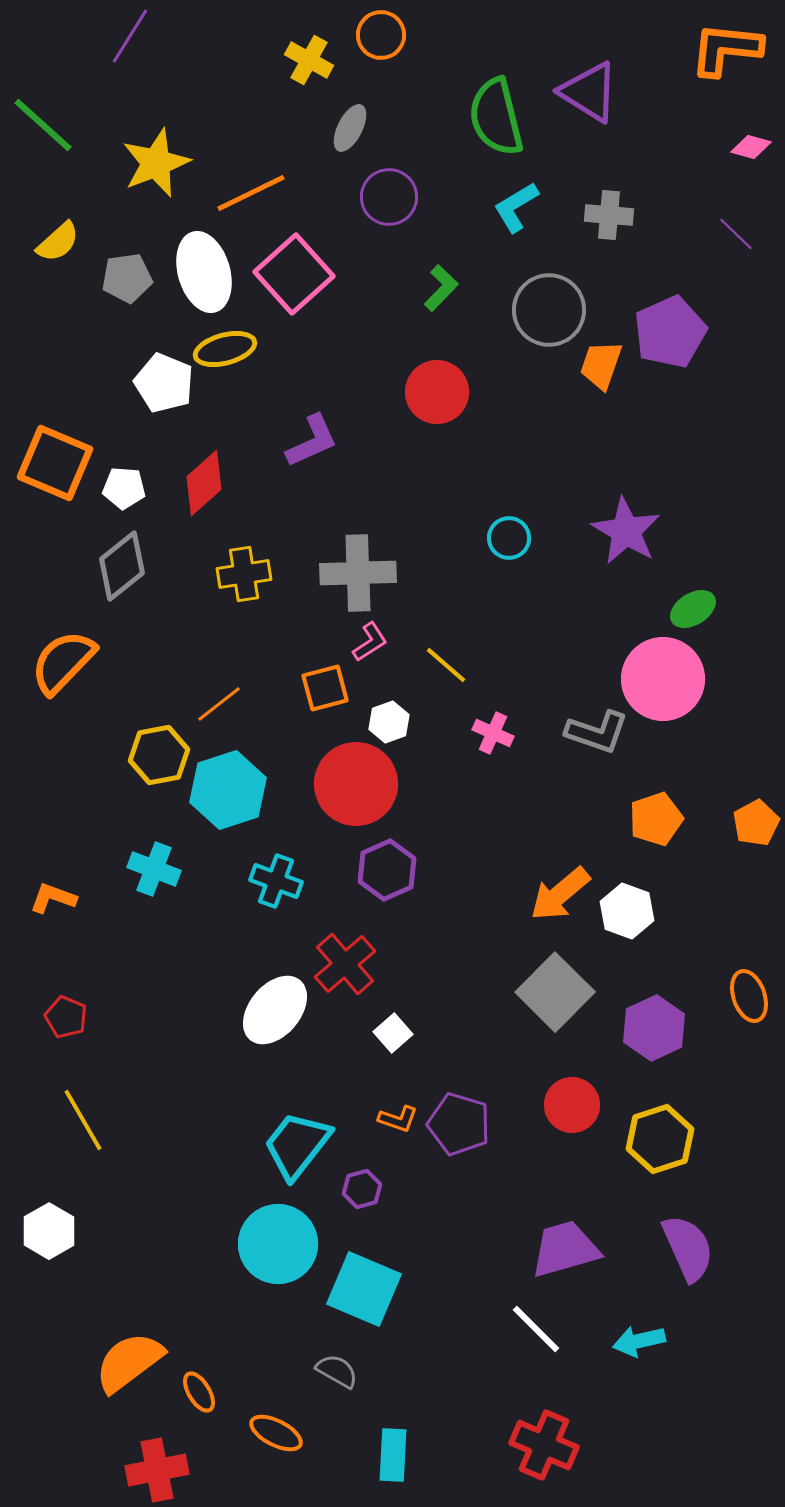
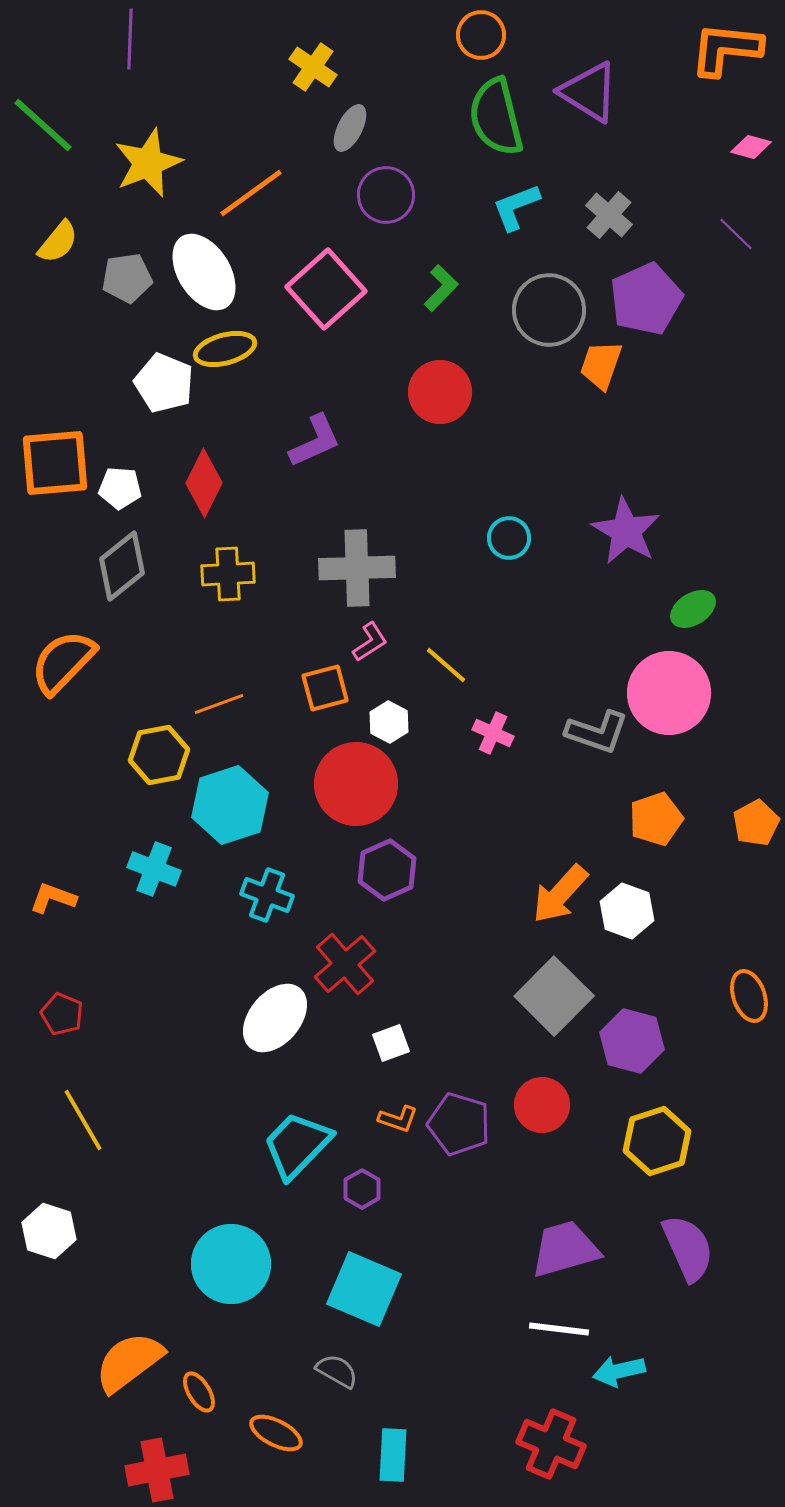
orange circle at (381, 35): moved 100 px right
purple line at (130, 36): moved 3 px down; rotated 30 degrees counterclockwise
yellow cross at (309, 60): moved 4 px right, 7 px down; rotated 6 degrees clockwise
yellow star at (156, 163): moved 8 px left
orange line at (251, 193): rotated 10 degrees counterclockwise
purple circle at (389, 197): moved 3 px left, 2 px up
cyan L-shape at (516, 207): rotated 10 degrees clockwise
gray cross at (609, 215): rotated 36 degrees clockwise
yellow semicircle at (58, 242): rotated 9 degrees counterclockwise
white ellipse at (204, 272): rotated 16 degrees counterclockwise
pink square at (294, 274): moved 32 px right, 15 px down
purple pentagon at (670, 332): moved 24 px left, 33 px up
red circle at (437, 392): moved 3 px right
purple L-shape at (312, 441): moved 3 px right
orange square at (55, 463): rotated 28 degrees counterclockwise
red diamond at (204, 483): rotated 22 degrees counterclockwise
white pentagon at (124, 488): moved 4 px left
gray cross at (358, 573): moved 1 px left, 5 px up
yellow cross at (244, 574): moved 16 px left; rotated 6 degrees clockwise
pink circle at (663, 679): moved 6 px right, 14 px down
orange line at (219, 704): rotated 18 degrees clockwise
white hexagon at (389, 722): rotated 12 degrees counterclockwise
cyan hexagon at (228, 790): moved 2 px right, 15 px down
cyan cross at (276, 881): moved 9 px left, 14 px down
orange arrow at (560, 894): rotated 8 degrees counterclockwise
gray square at (555, 992): moved 1 px left, 4 px down
white ellipse at (275, 1010): moved 8 px down
red pentagon at (66, 1017): moved 4 px left, 3 px up
purple hexagon at (654, 1028): moved 22 px left, 13 px down; rotated 20 degrees counterclockwise
white square at (393, 1033): moved 2 px left, 10 px down; rotated 21 degrees clockwise
red circle at (572, 1105): moved 30 px left
yellow hexagon at (660, 1139): moved 3 px left, 2 px down
cyan trapezoid at (297, 1145): rotated 6 degrees clockwise
purple hexagon at (362, 1189): rotated 15 degrees counterclockwise
white hexagon at (49, 1231): rotated 12 degrees counterclockwise
cyan circle at (278, 1244): moved 47 px left, 20 px down
white line at (536, 1329): moved 23 px right; rotated 38 degrees counterclockwise
cyan arrow at (639, 1341): moved 20 px left, 30 px down
red cross at (544, 1445): moved 7 px right, 1 px up
